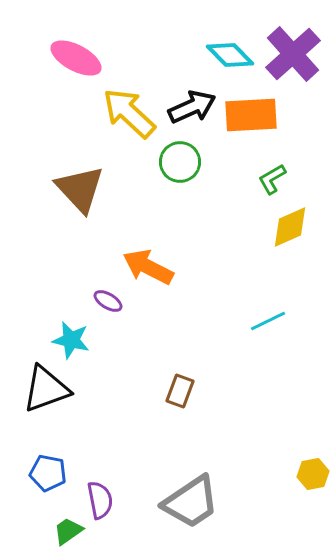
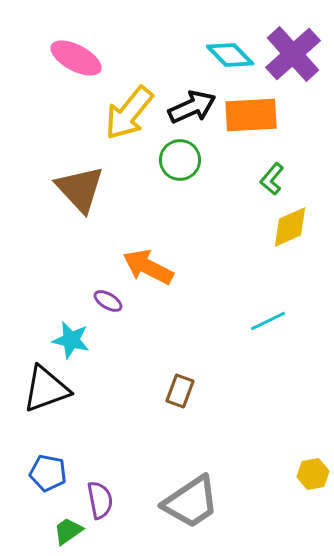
yellow arrow: rotated 94 degrees counterclockwise
green circle: moved 2 px up
green L-shape: rotated 20 degrees counterclockwise
